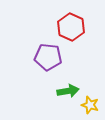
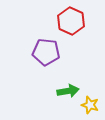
red hexagon: moved 6 px up
purple pentagon: moved 2 px left, 5 px up
